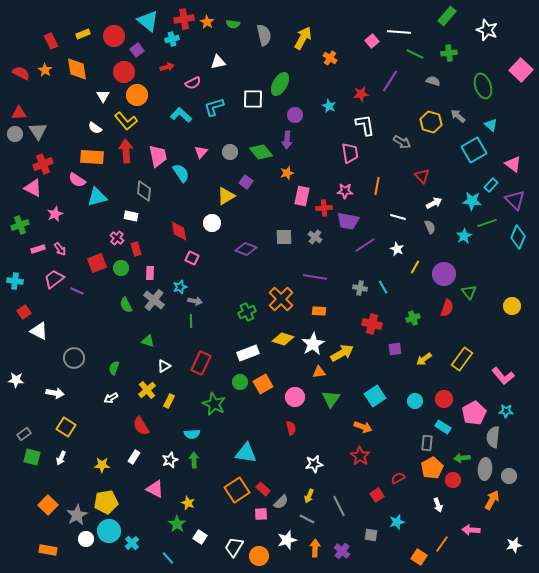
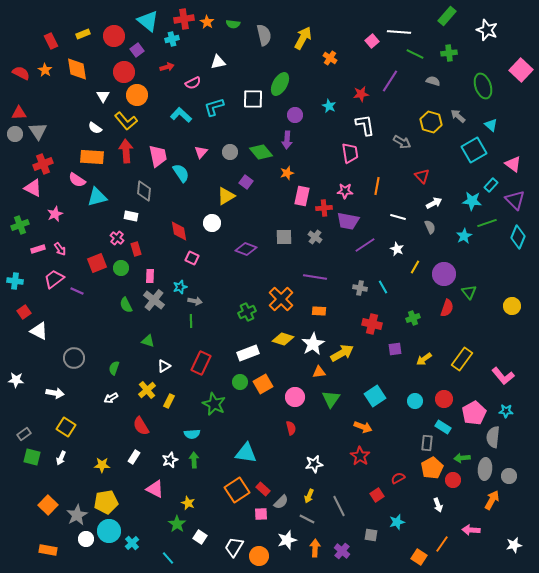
pink rectangle at (150, 273): moved 3 px down
